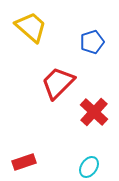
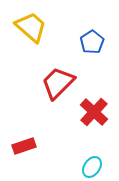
blue pentagon: rotated 15 degrees counterclockwise
red rectangle: moved 16 px up
cyan ellipse: moved 3 px right
